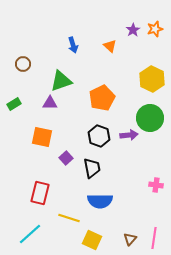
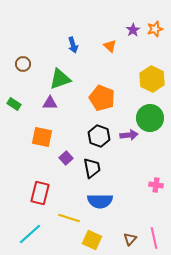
green triangle: moved 1 px left, 2 px up
orange pentagon: rotated 25 degrees counterclockwise
green rectangle: rotated 64 degrees clockwise
pink line: rotated 20 degrees counterclockwise
